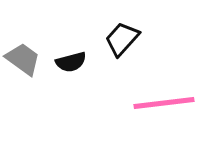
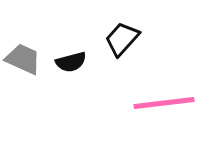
gray trapezoid: rotated 12 degrees counterclockwise
